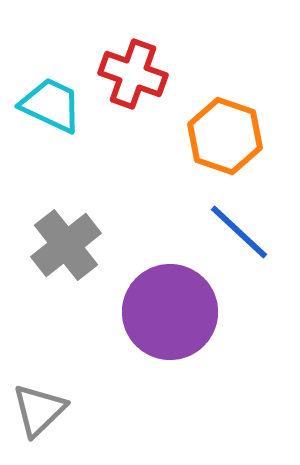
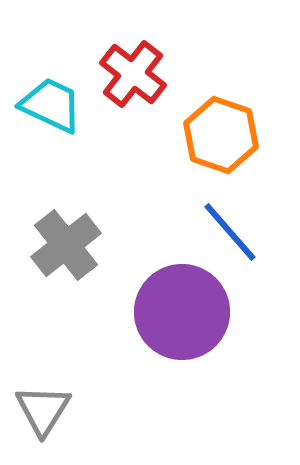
red cross: rotated 18 degrees clockwise
orange hexagon: moved 4 px left, 1 px up
blue line: moved 9 px left; rotated 6 degrees clockwise
purple circle: moved 12 px right
gray triangle: moved 4 px right; rotated 14 degrees counterclockwise
